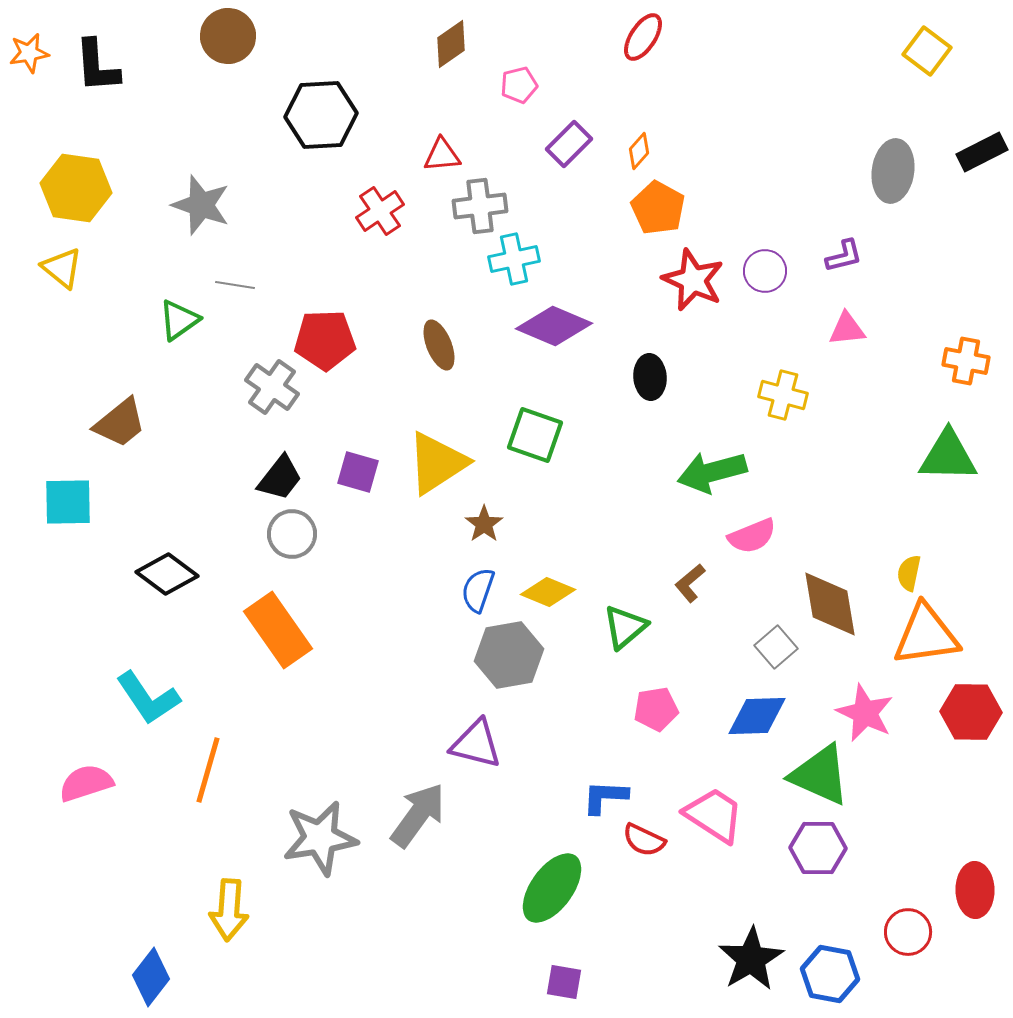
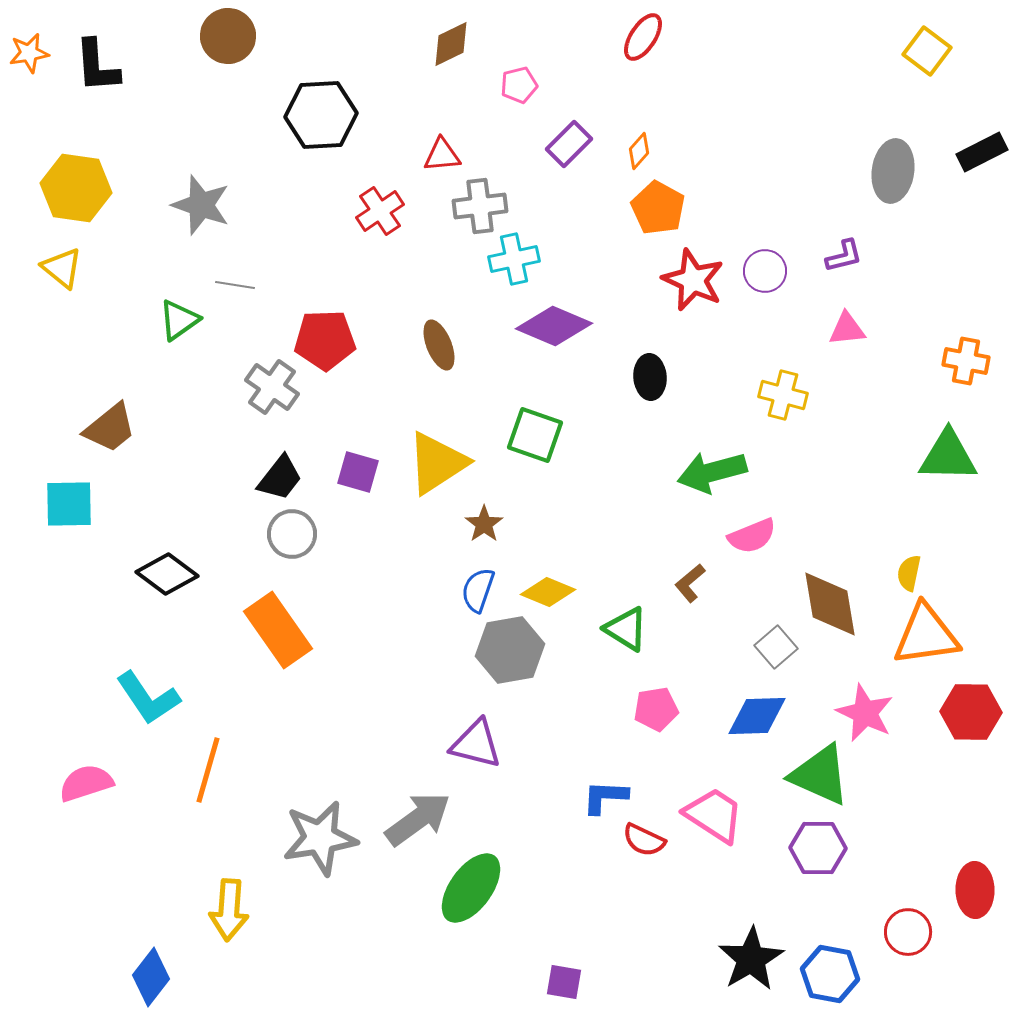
brown diamond at (451, 44): rotated 9 degrees clockwise
brown trapezoid at (120, 423): moved 10 px left, 5 px down
cyan square at (68, 502): moved 1 px right, 2 px down
green triangle at (625, 627): moved 1 px right, 2 px down; rotated 48 degrees counterclockwise
gray hexagon at (509, 655): moved 1 px right, 5 px up
gray arrow at (418, 815): moved 4 px down; rotated 18 degrees clockwise
green ellipse at (552, 888): moved 81 px left
